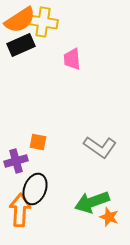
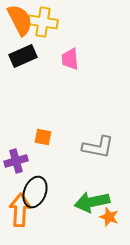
orange semicircle: rotated 84 degrees counterclockwise
black rectangle: moved 2 px right, 11 px down
pink trapezoid: moved 2 px left
orange square: moved 5 px right, 5 px up
gray L-shape: moved 2 px left; rotated 24 degrees counterclockwise
black ellipse: moved 3 px down
green arrow: rotated 8 degrees clockwise
